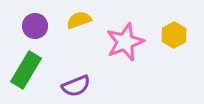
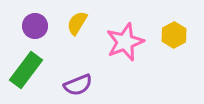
yellow semicircle: moved 2 px left, 3 px down; rotated 40 degrees counterclockwise
green rectangle: rotated 6 degrees clockwise
purple semicircle: moved 2 px right, 1 px up
